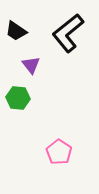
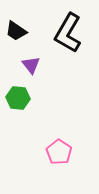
black L-shape: rotated 21 degrees counterclockwise
